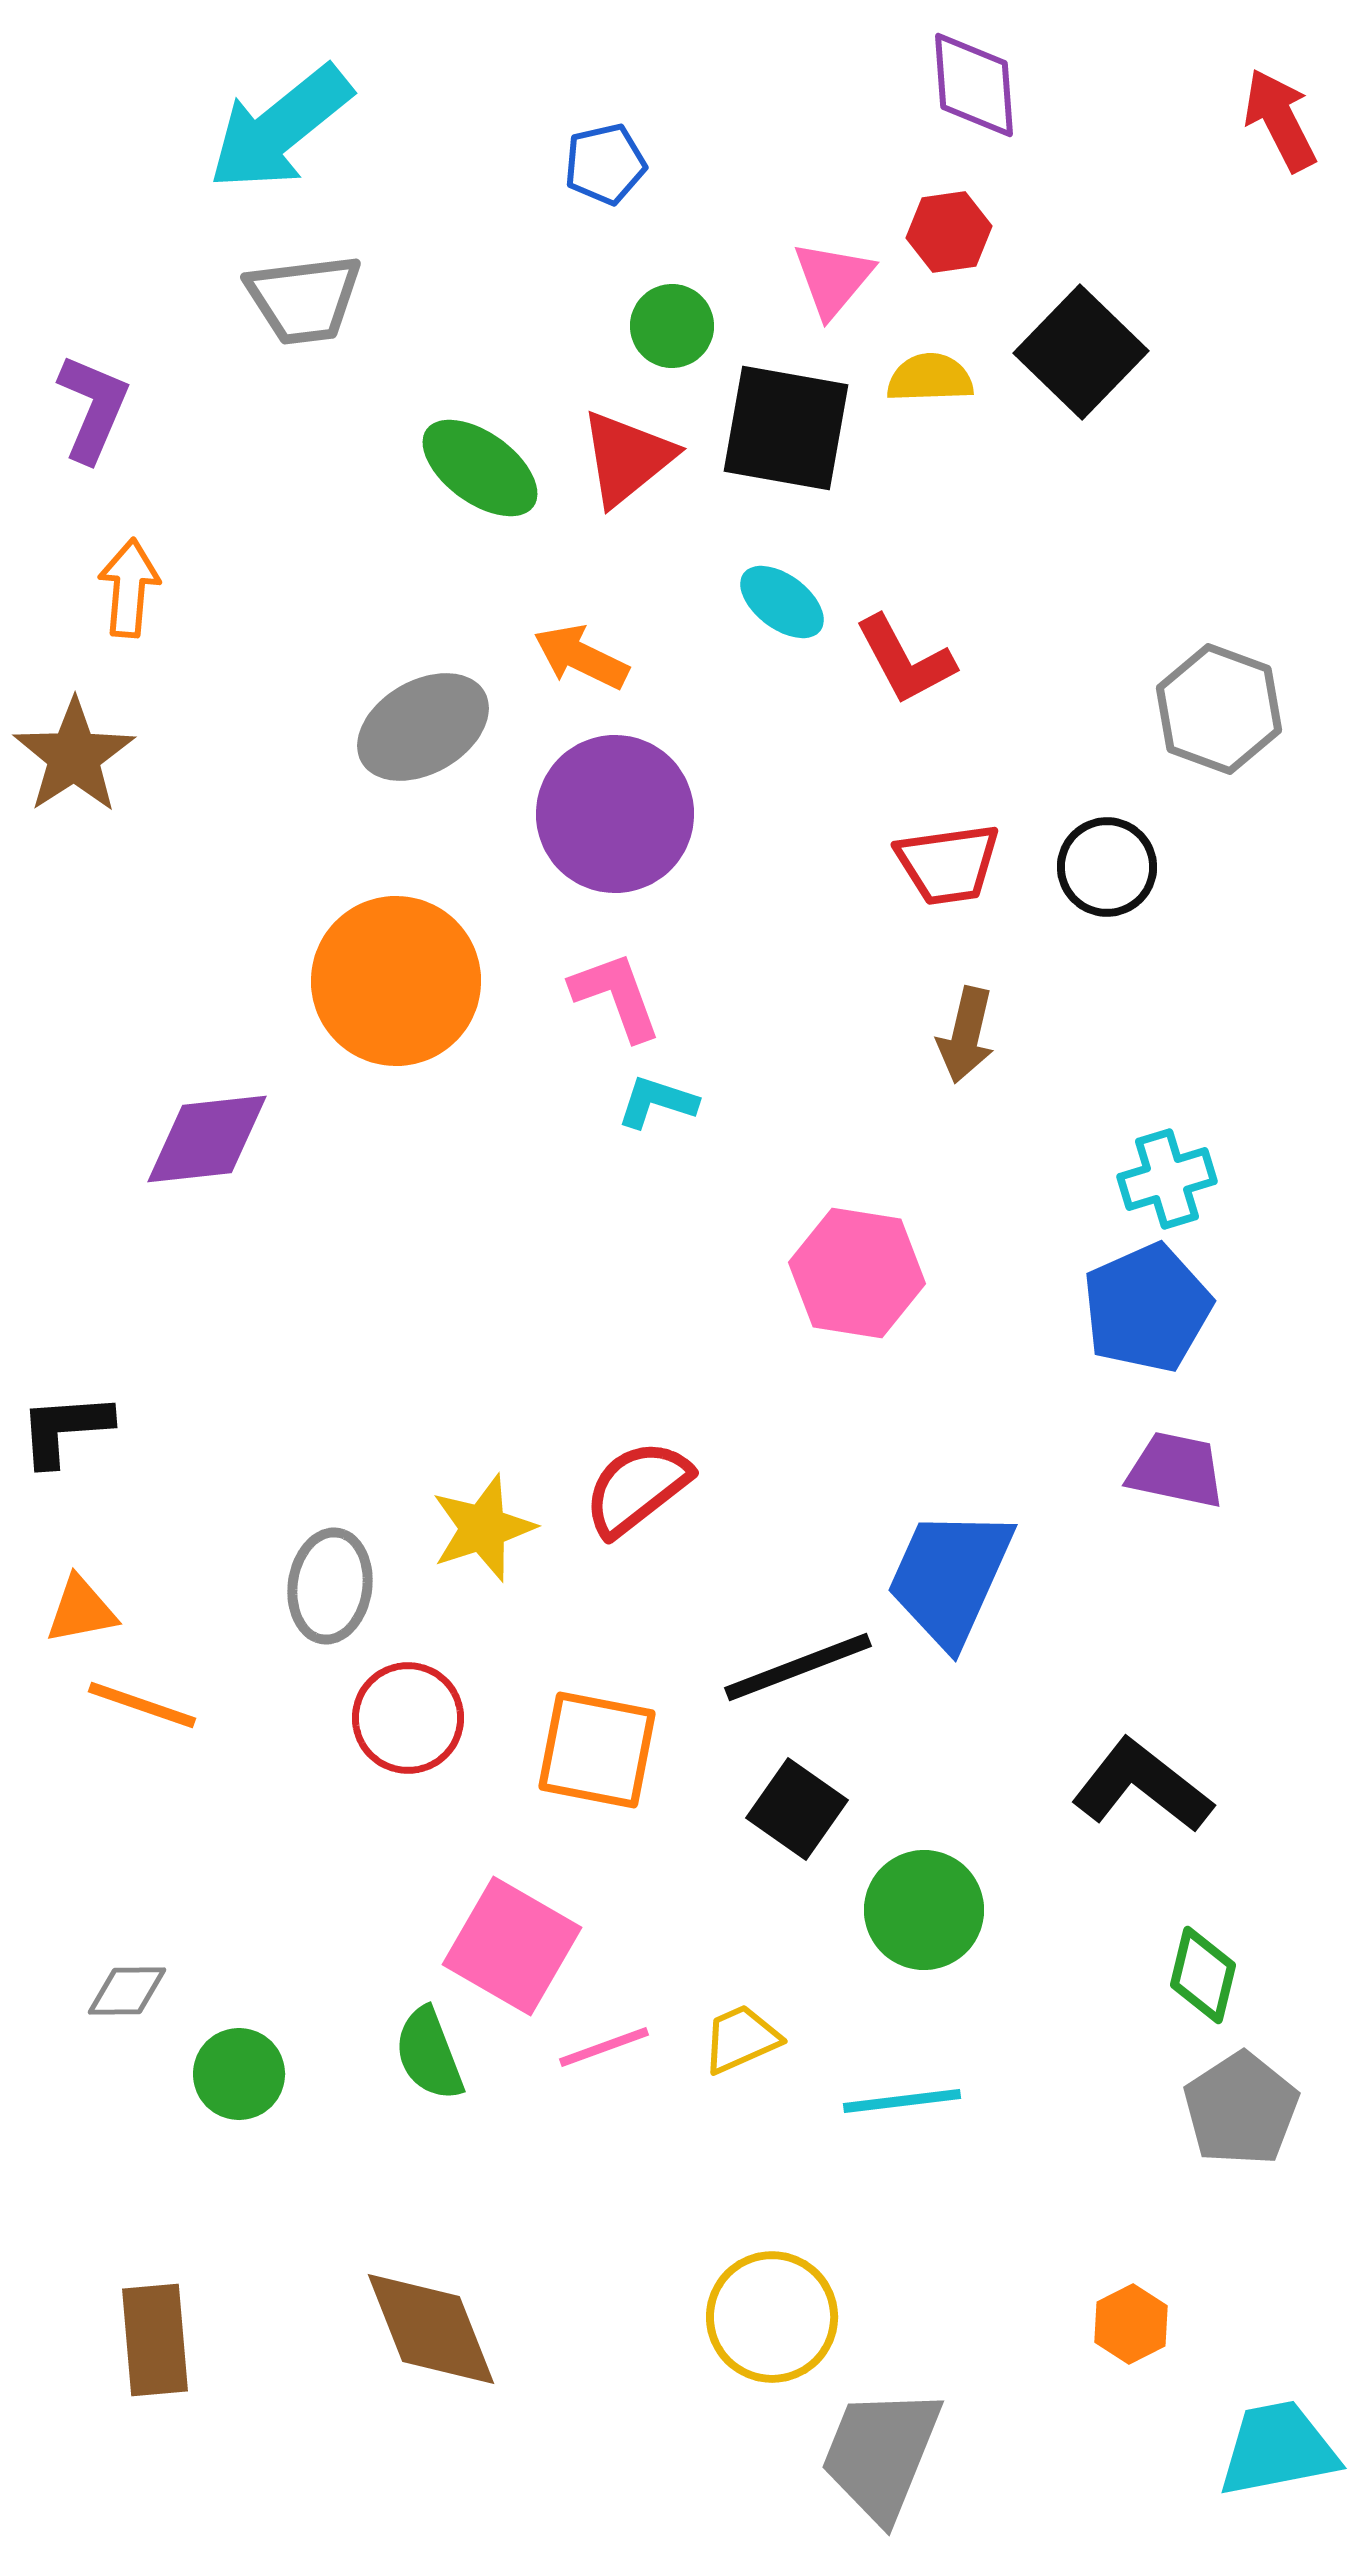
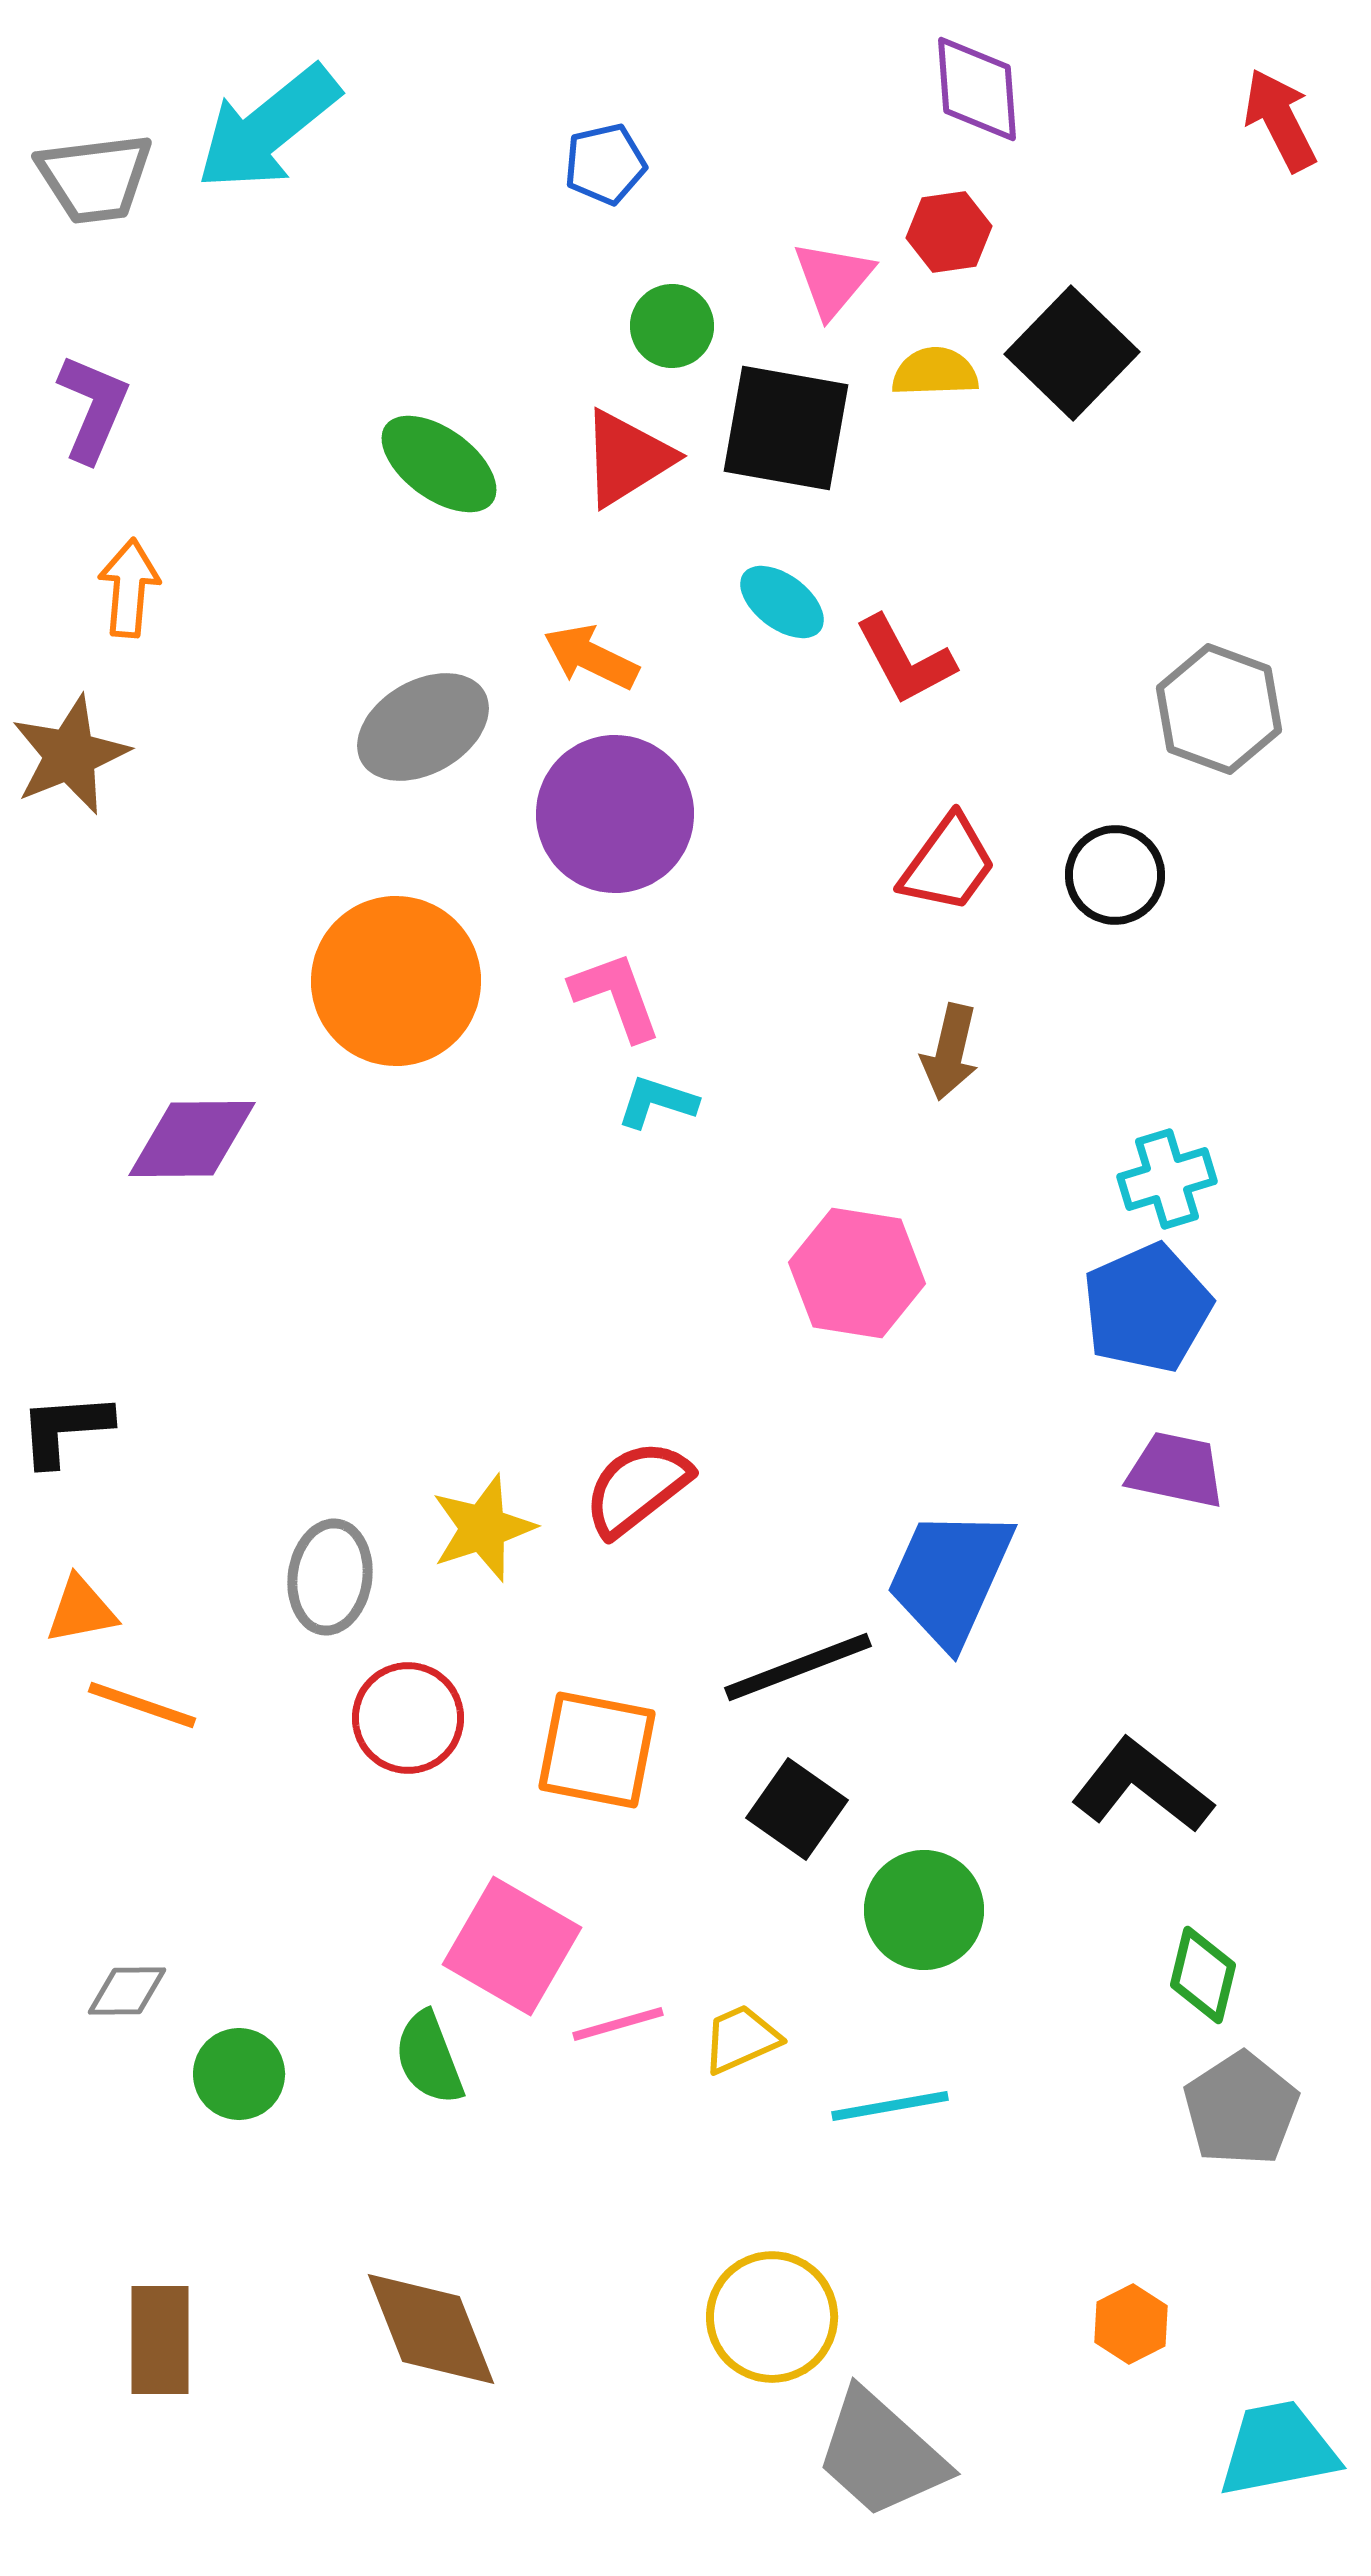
purple diamond at (974, 85): moved 3 px right, 4 px down
cyan arrow at (280, 128): moved 12 px left
gray trapezoid at (304, 299): moved 209 px left, 121 px up
black square at (1081, 352): moved 9 px left, 1 px down
yellow semicircle at (930, 378): moved 5 px right, 6 px up
red triangle at (627, 458): rotated 7 degrees clockwise
green ellipse at (480, 468): moved 41 px left, 4 px up
orange arrow at (581, 657): moved 10 px right
brown star at (74, 756): moved 4 px left, 1 px up; rotated 11 degrees clockwise
red trapezoid at (948, 864): rotated 46 degrees counterclockwise
black circle at (1107, 867): moved 8 px right, 8 px down
brown arrow at (966, 1035): moved 16 px left, 17 px down
purple diamond at (207, 1139): moved 15 px left; rotated 6 degrees clockwise
gray ellipse at (330, 1586): moved 9 px up
pink line at (604, 2047): moved 14 px right, 23 px up; rotated 4 degrees clockwise
green semicircle at (429, 2054): moved 4 px down
cyan line at (902, 2101): moved 12 px left, 5 px down; rotated 3 degrees counterclockwise
brown rectangle at (155, 2340): moved 5 px right; rotated 5 degrees clockwise
gray trapezoid at (881, 2454): rotated 70 degrees counterclockwise
